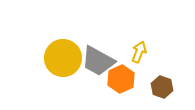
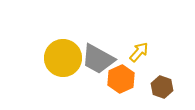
yellow arrow: rotated 20 degrees clockwise
gray trapezoid: moved 2 px up
